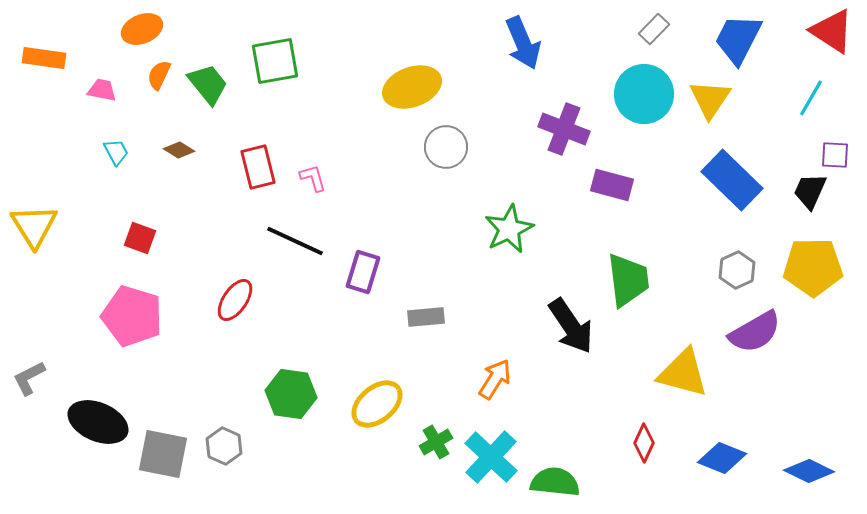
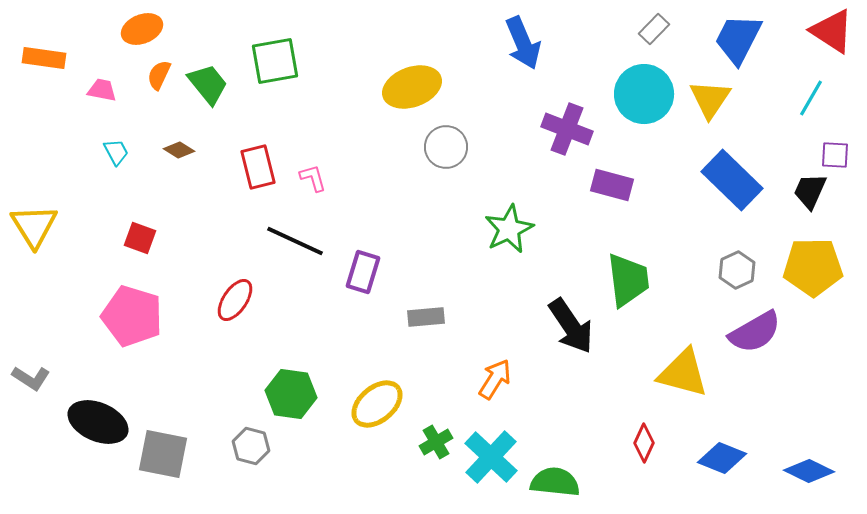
purple cross at (564, 129): moved 3 px right
gray L-shape at (29, 378): moved 2 px right; rotated 120 degrees counterclockwise
gray hexagon at (224, 446): moved 27 px right; rotated 9 degrees counterclockwise
